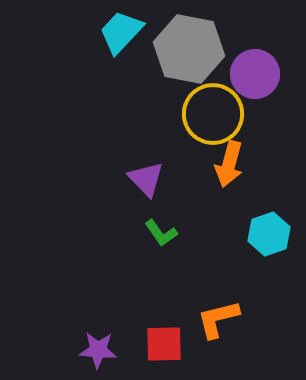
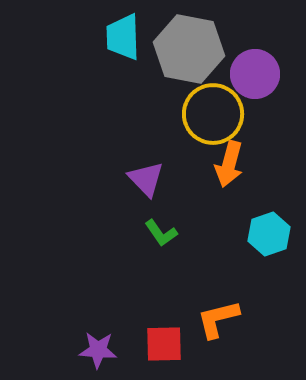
cyan trapezoid: moved 2 px right, 5 px down; rotated 45 degrees counterclockwise
